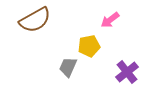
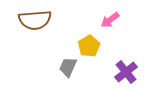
brown semicircle: rotated 24 degrees clockwise
yellow pentagon: rotated 20 degrees counterclockwise
purple cross: moved 1 px left
